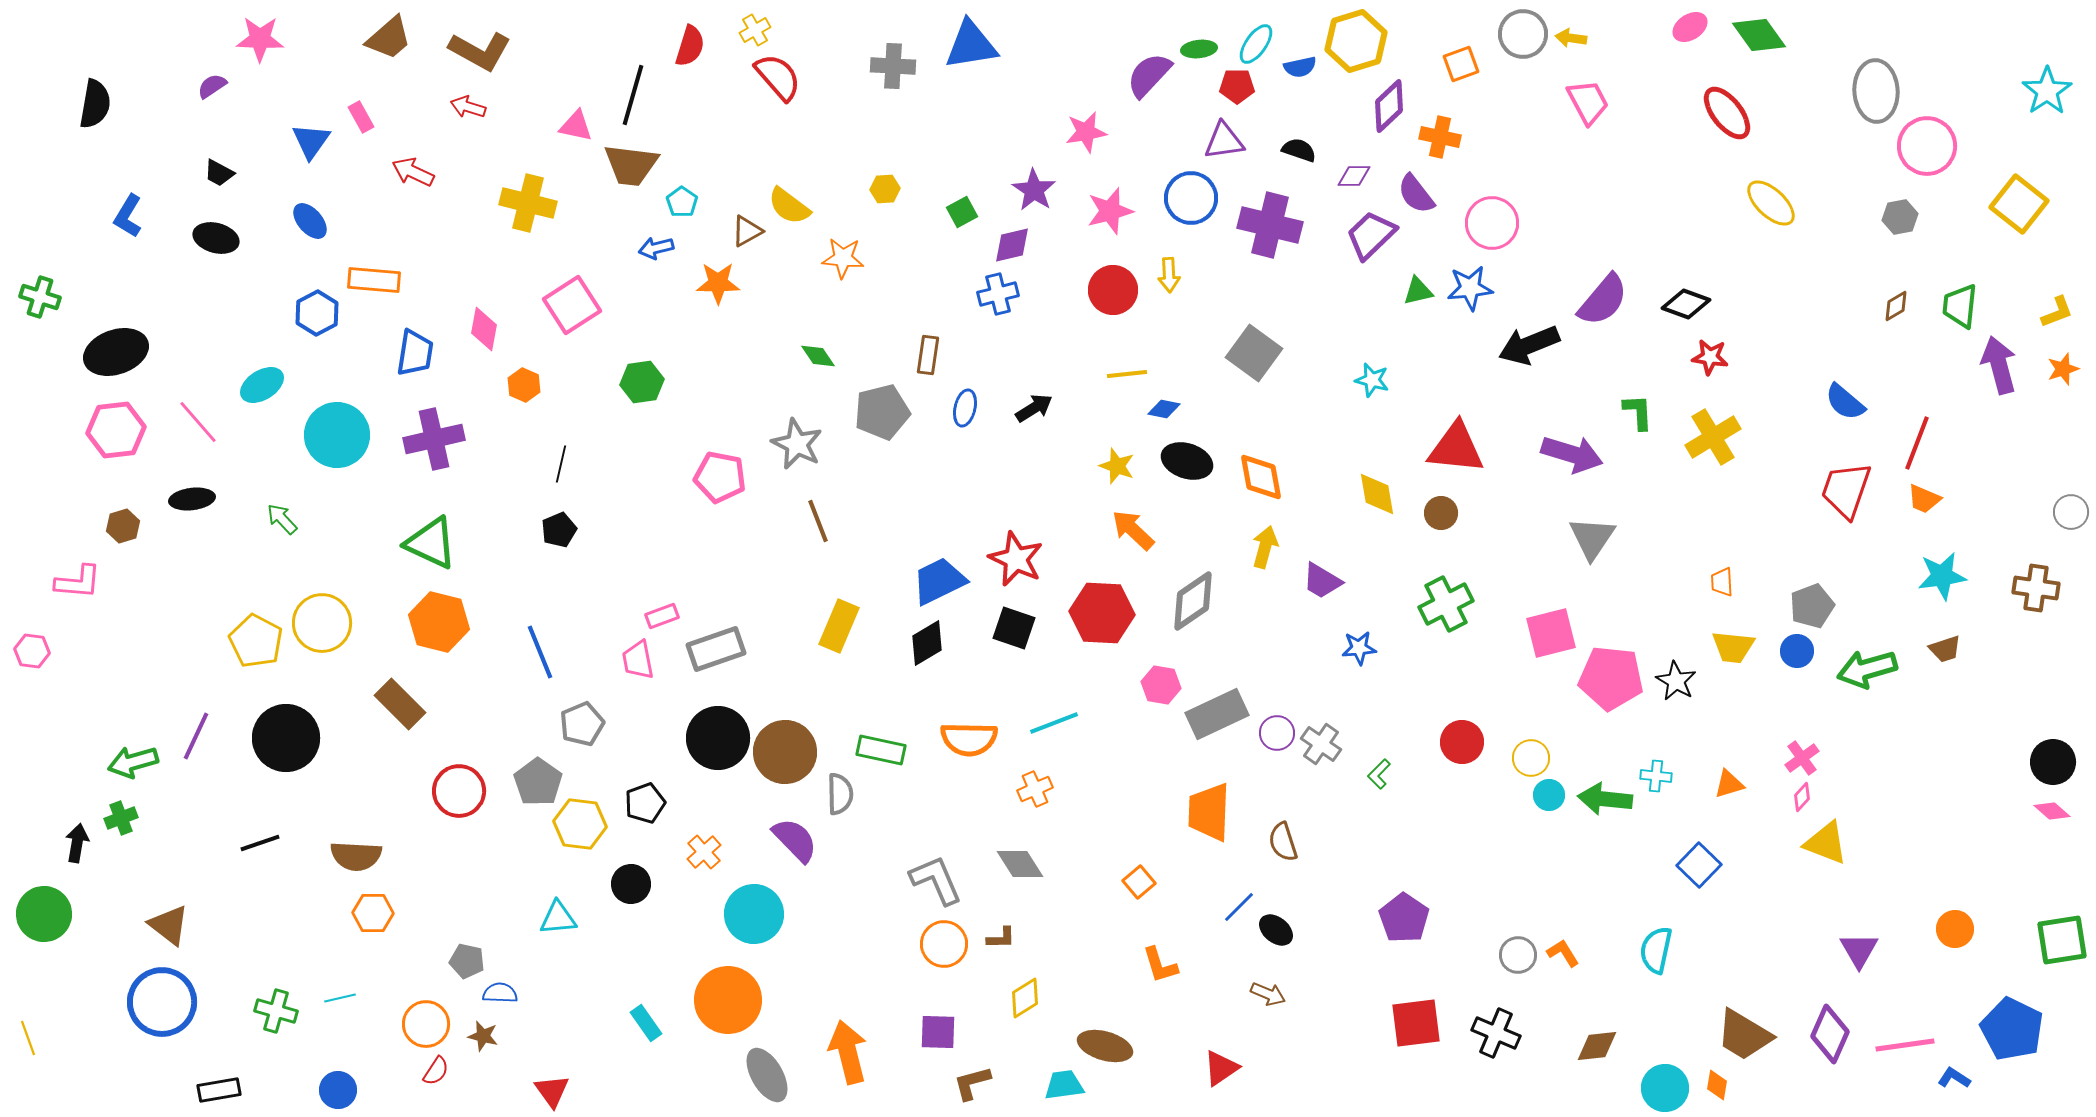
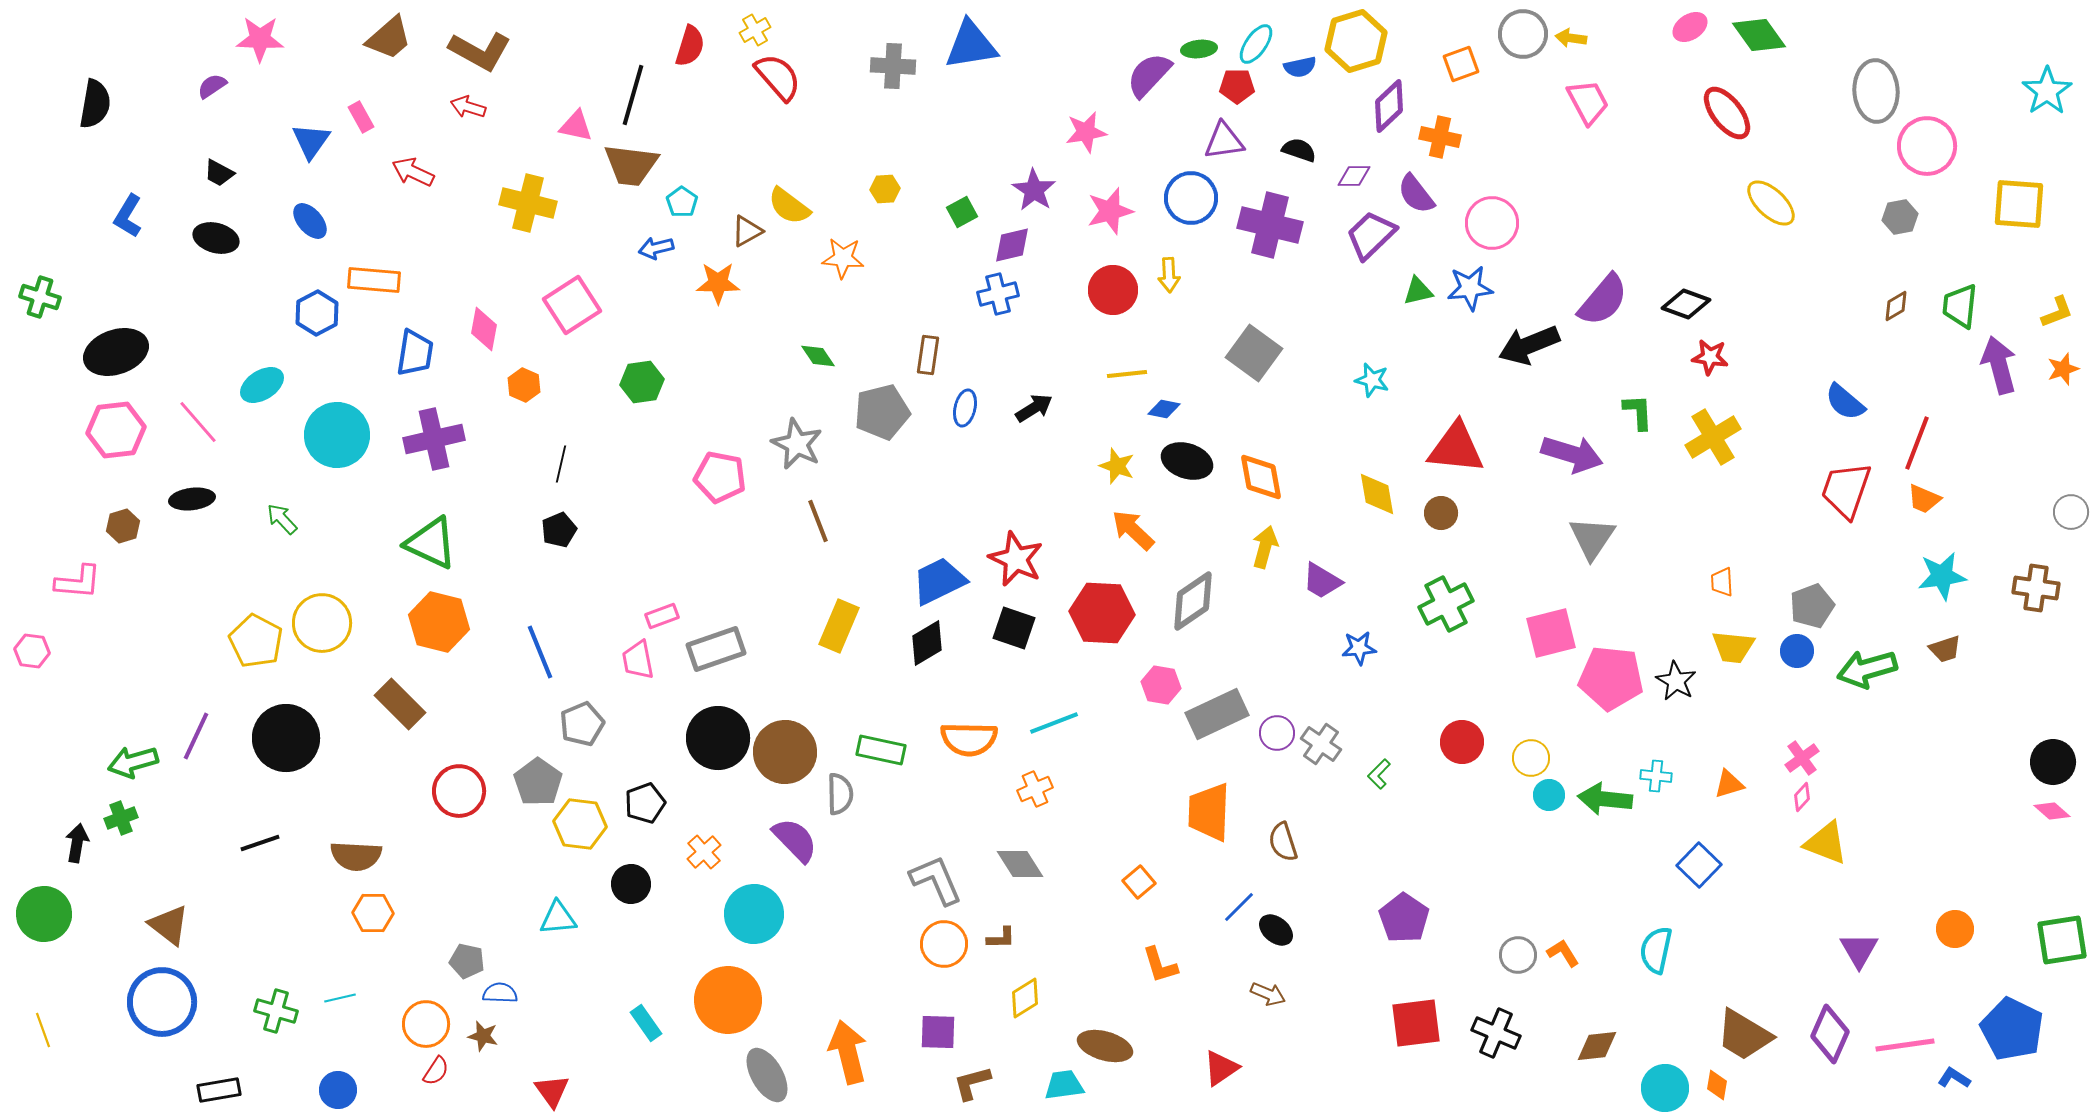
yellow square at (2019, 204): rotated 34 degrees counterclockwise
yellow line at (28, 1038): moved 15 px right, 8 px up
